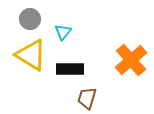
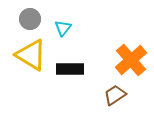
cyan triangle: moved 4 px up
brown trapezoid: moved 28 px right, 3 px up; rotated 40 degrees clockwise
